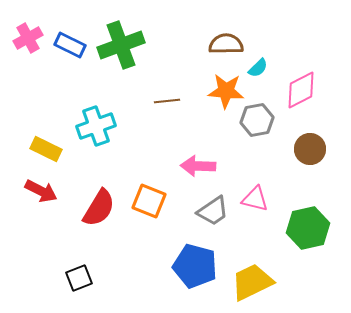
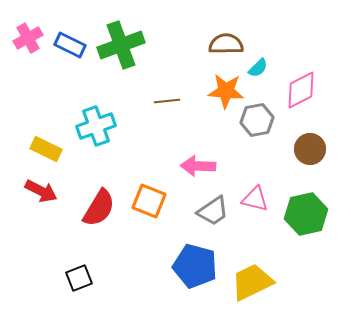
green hexagon: moved 2 px left, 14 px up
